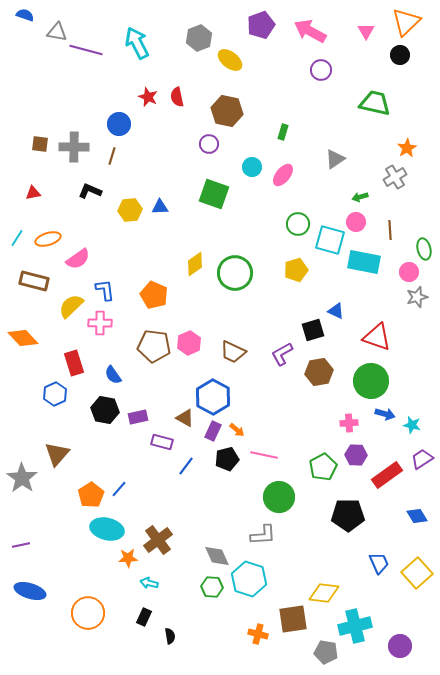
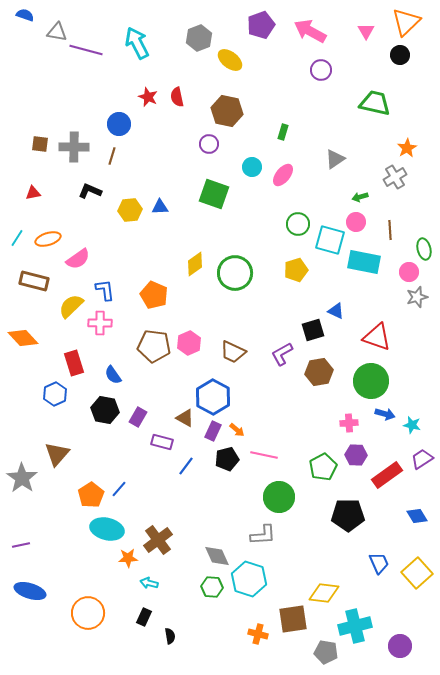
purple rectangle at (138, 417): rotated 48 degrees counterclockwise
